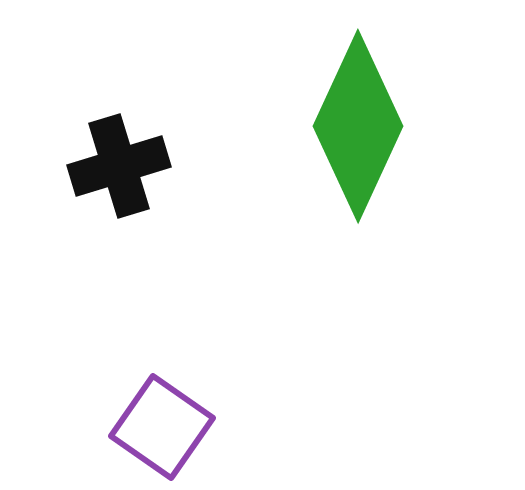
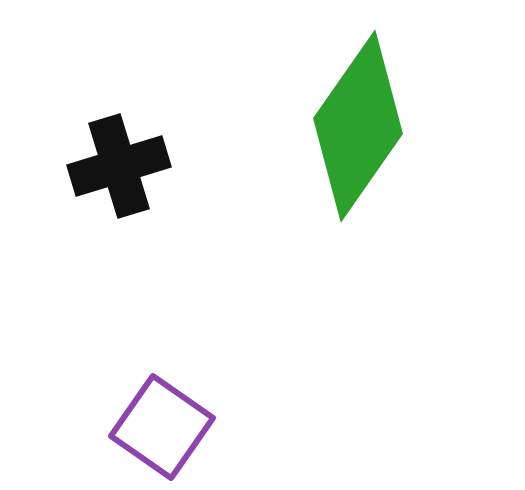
green diamond: rotated 10 degrees clockwise
